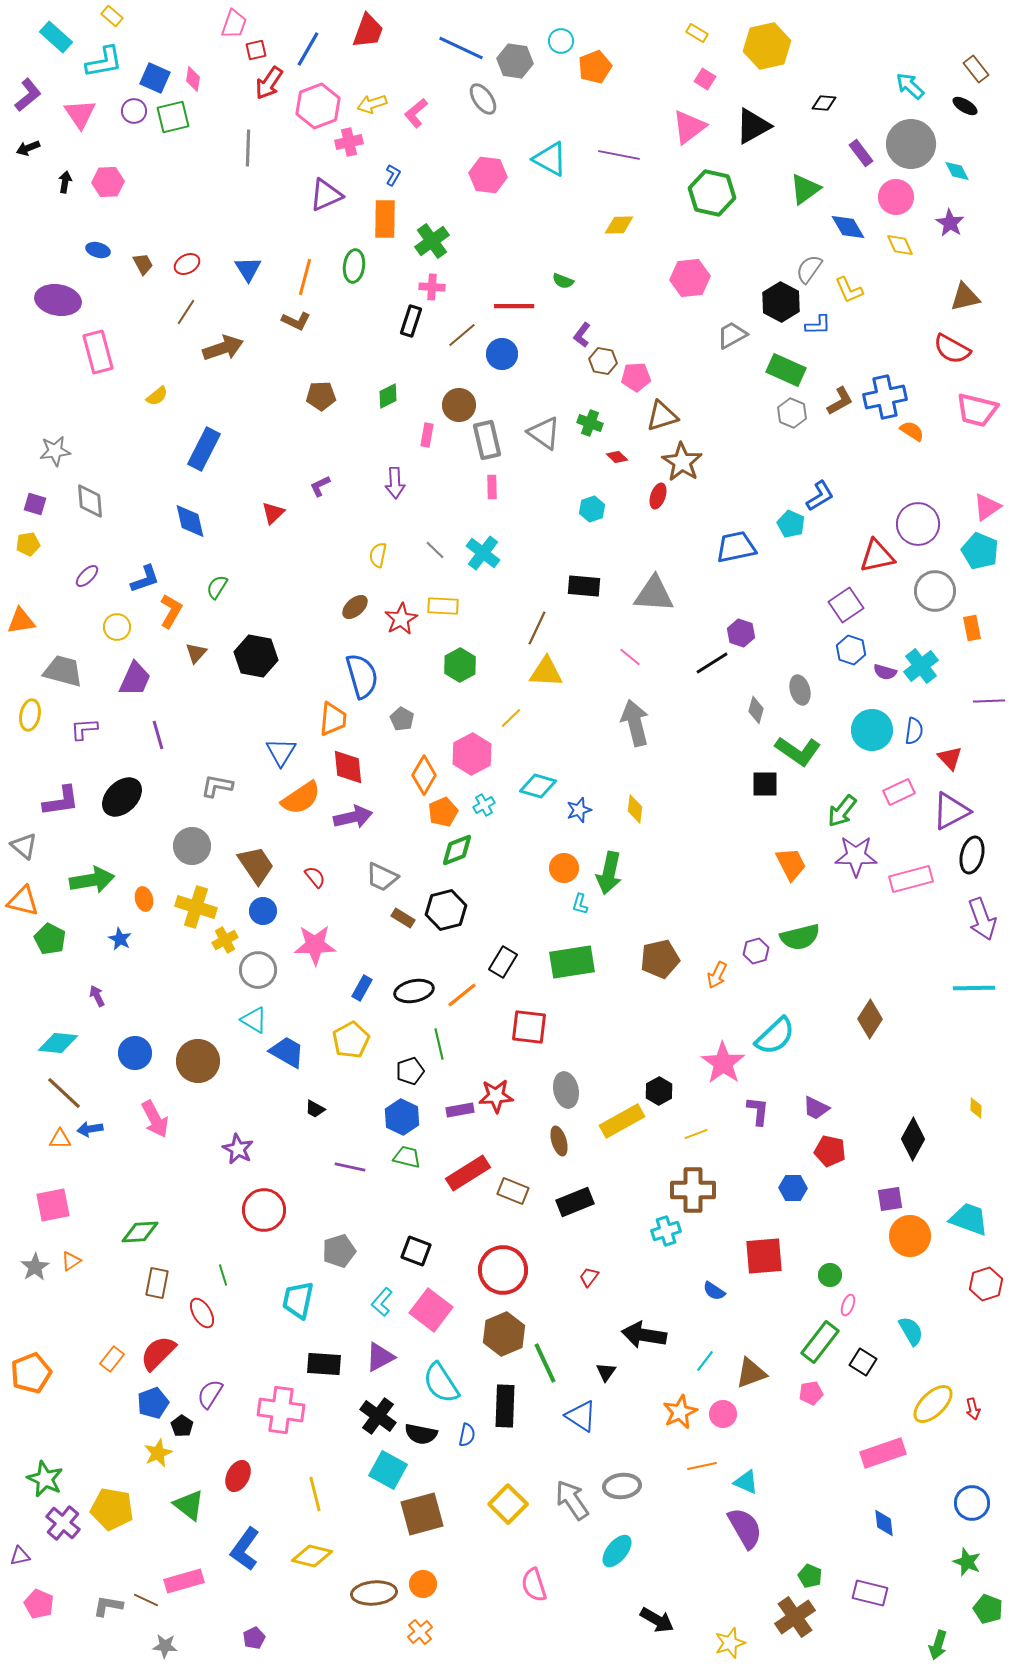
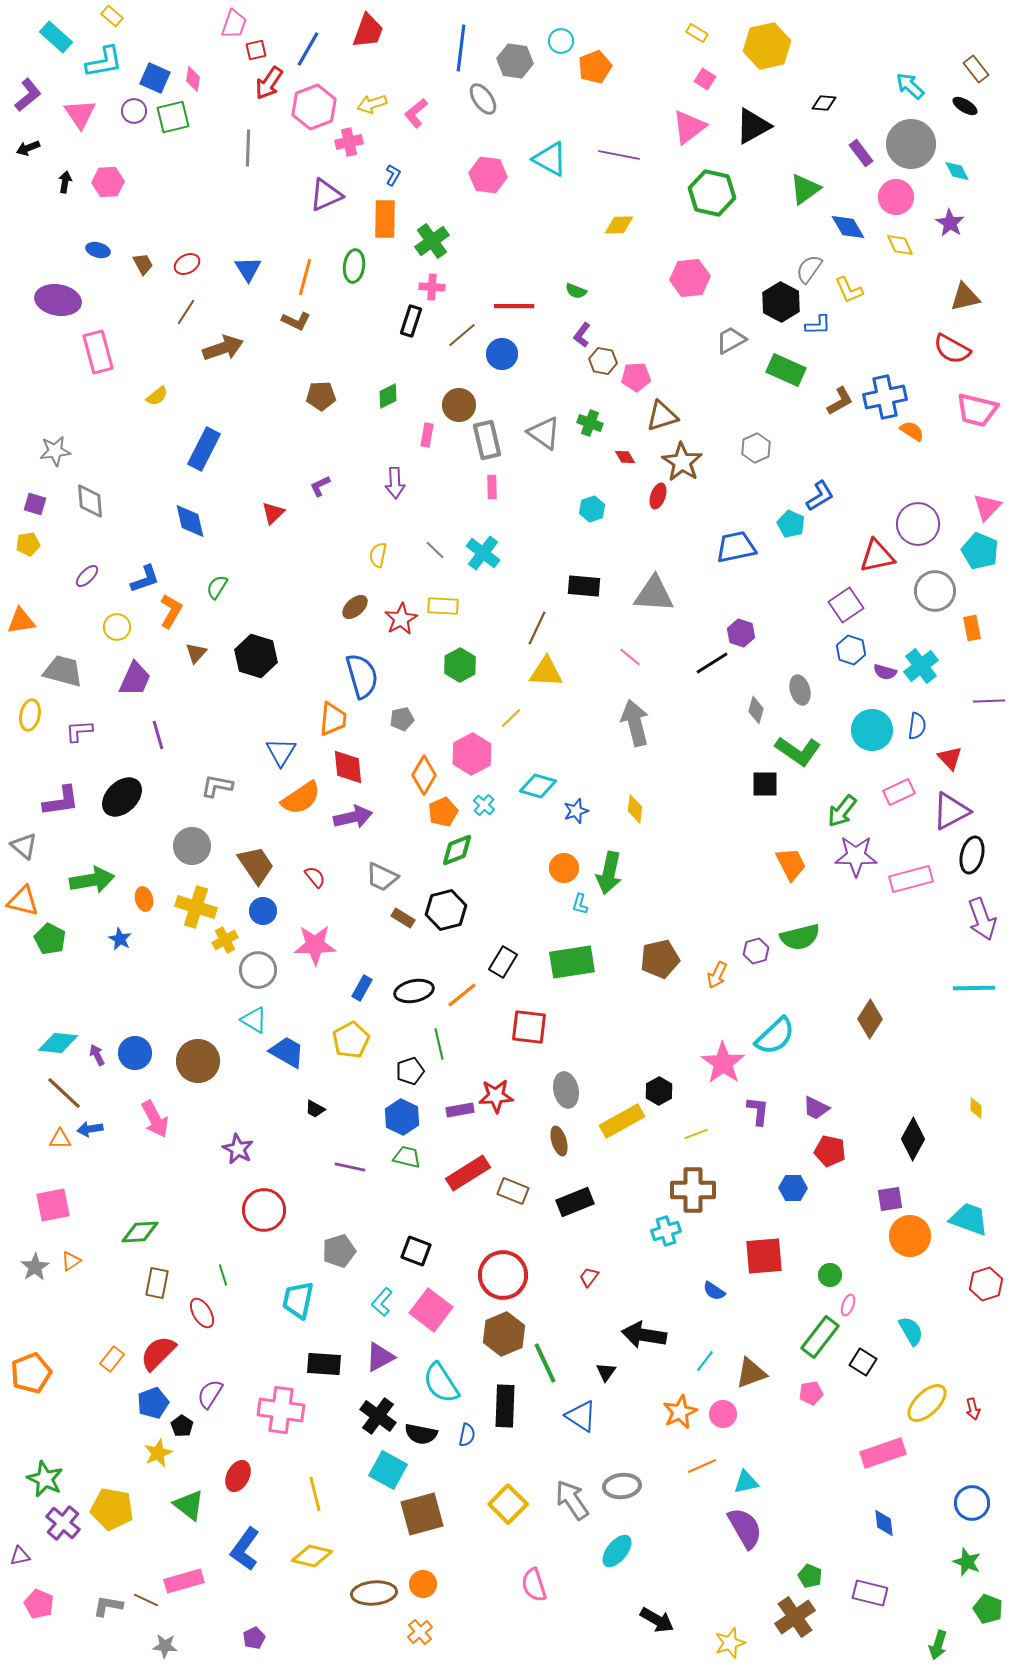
blue line at (461, 48): rotated 72 degrees clockwise
pink hexagon at (318, 106): moved 4 px left, 1 px down
green semicircle at (563, 281): moved 13 px right, 10 px down
gray trapezoid at (732, 335): moved 1 px left, 5 px down
gray hexagon at (792, 413): moved 36 px left, 35 px down; rotated 12 degrees clockwise
red diamond at (617, 457): moved 8 px right; rotated 15 degrees clockwise
pink triangle at (987, 507): rotated 12 degrees counterclockwise
black hexagon at (256, 656): rotated 6 degrees clockwise
gray pentagon at (402, 719): rotated 30 degrees clockwise
purple L-shape at (84, 729): moved 5 px left, 2 px down
blue semicircle at (914, 731): moved 3 px right, 5 px up
cyan cross at (484, 805): rotated 20 degrees counterclockwise
blue star at (579, 810): moved 3 px left, 1 px down
purple arrow at (97, 996): moved 59 px down
red circle at (503, 1270): moved 5 px down
green rectangle at (820, 1342): moved 5 px up
yellow ellipse at (933, 1404): moved 6 px left, 1 px up
orange line at (702, 1466): rotated 12 degrees counterclockwise
cyan triangle at (746, 1482): rotated 36 degrees counterclockwise
